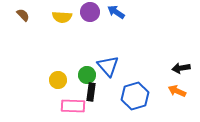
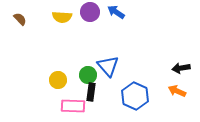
brown semicircle: moved 3 px left, 4 px down
green circle: moved 1 px right
blue hexagon: rotated 20 degrees counterclockwise
